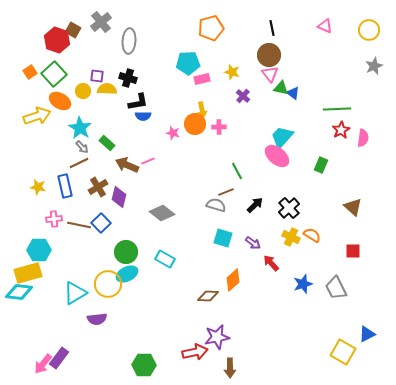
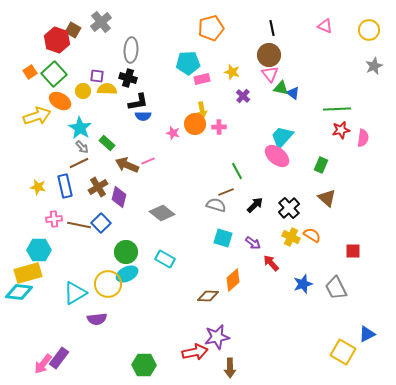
gray ellipse at (129, 41): moved 2 px right, 9 px down
red star at (341, 130): rotated 18 degrees clockwise
brown triangle at (353, 207): moved 26 px left, 9 px up
